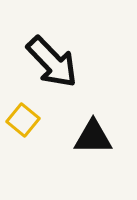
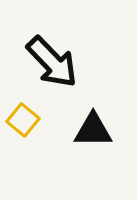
black triangle: moved 7 px up
